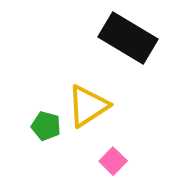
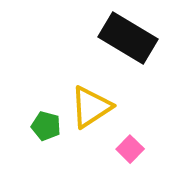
yellow triangle: moved 3 px right, 1 px down
pink square: moved 17 px right, 12 px up
